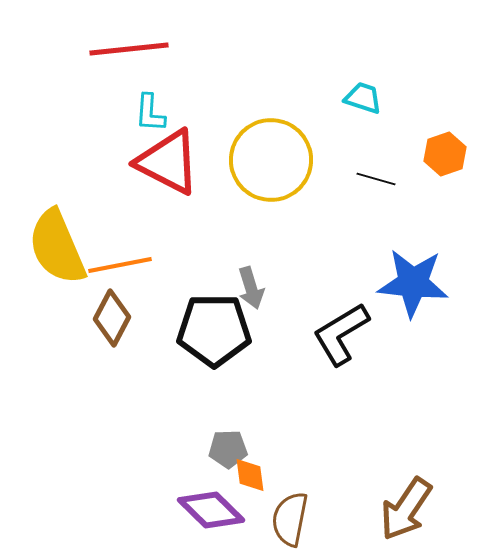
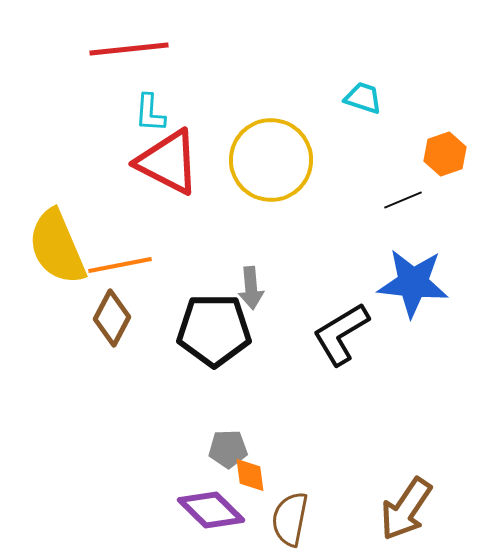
black line: moved 27 px right, 21 px down; rotated 39 degrees counterclockwise
gray arrow: rotated 12 degrees clockwise
